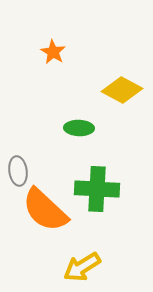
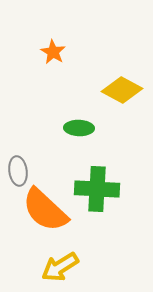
yellow arrow: moved 22 px left
